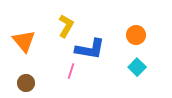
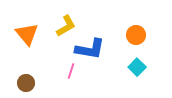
yellow L-shape: rotated 30 degrees clockwise
orange triangle: moved 3 px right, 7 px up
